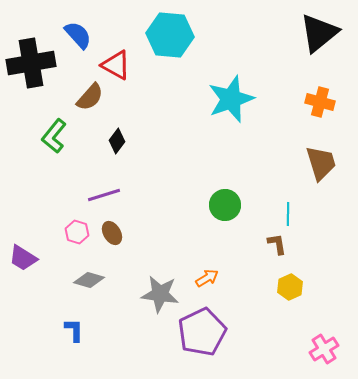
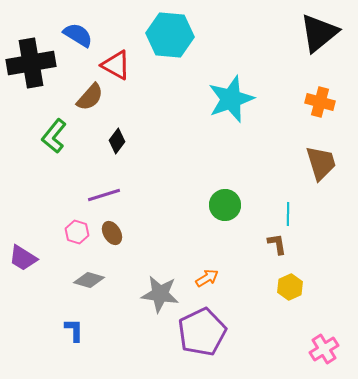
blue semicircle: rotated 16 degrees counterclockwise
